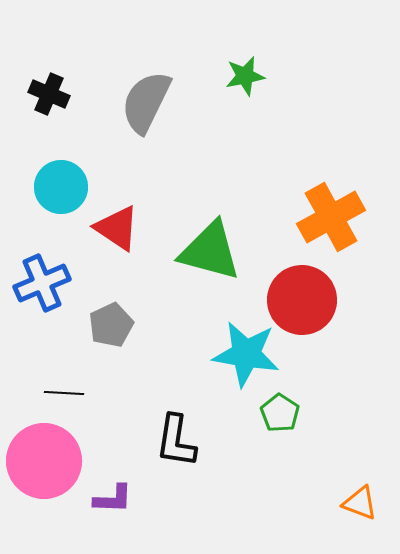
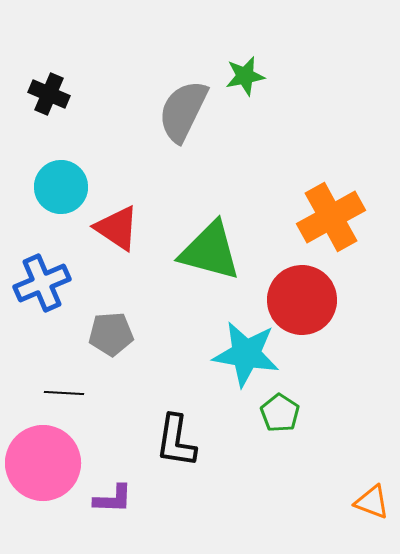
gray semicircle: moved 37 px right, 9 px down
gray pentagon: moved 9 px down; rotated 21 degrees clockwise
pink circle: moved 1 px left, 2 px down
orange triangle: moved 12 px right, 1 px up
